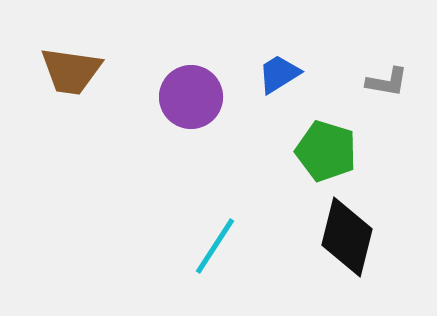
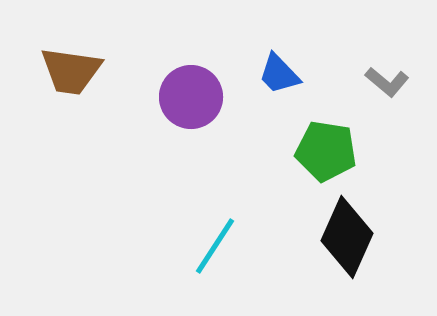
blue trapezoid: rotated 102 degrees counterclockwise
gray L-shape: rotated 30 degrees clockwise
green pentagon: rotated 8 degrees counterclockwise
black diamond: rotated 10 degrees clockwise
